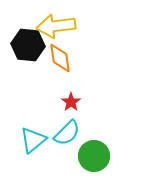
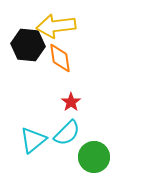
green circle: moved 1 px down
